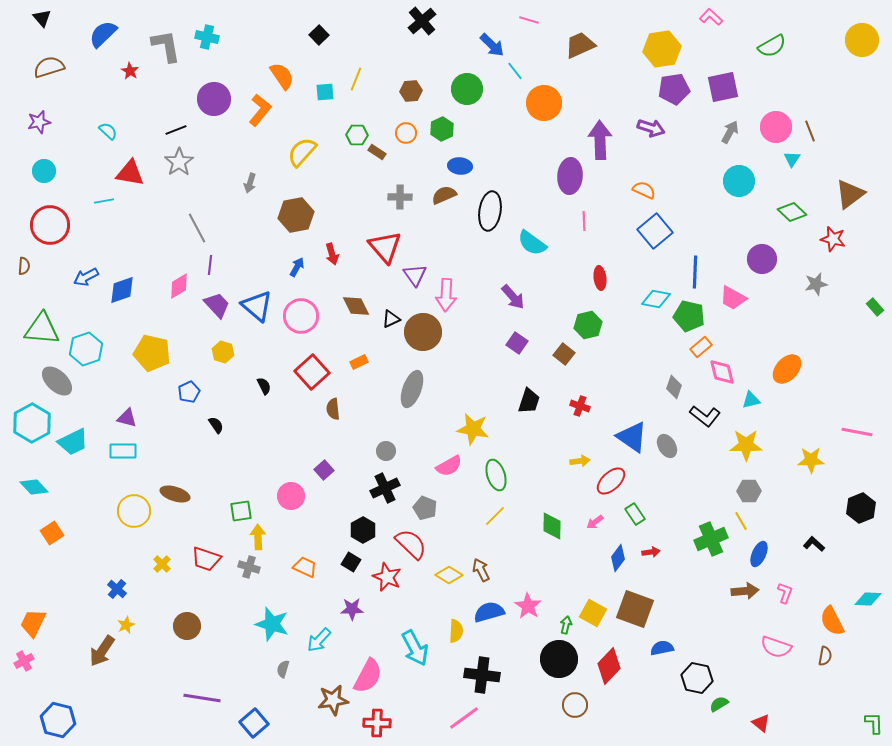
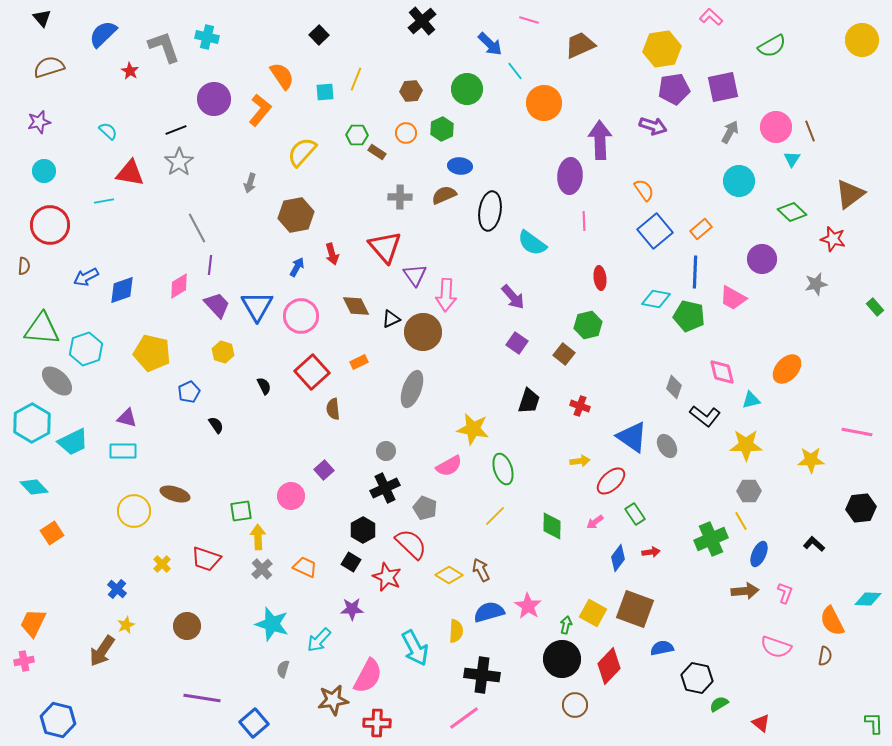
blue arrow at (492, 45): moved 2 px left, 1 px up
gray L-shape at (166, 46): moved 2 px left, 1 px down; rotated 9 degrees counterclockwise
purple arrow at (651, 128): moved 2 px right, 2 px up
orange semicircle at (644, 190): rotated 30 degrees clockwise
blue triangle at (257, 306): rotated 20 degrees clockwise
orange rectangle at (701, 347): moved 118 px up
green ellipse at (496, 475): moved 7 px right, 6 px up
black hexagon at (861, 508): rotated 16 degrees clockwise
gray cross at (249, 567): moved 13 px right, 2 px down; rotated 30 degrees clockwise
black circle at (559, 659): moved 3 px right
pink cross at (24, 661): rotated 18 degrees clockwise
